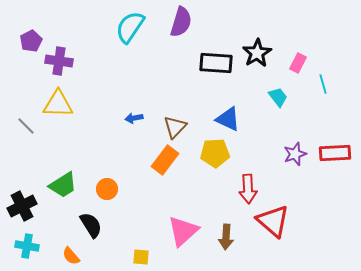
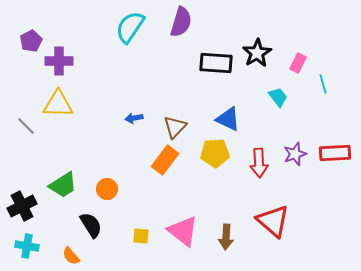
purple cross: rotated 8 degrees counterclockwise
red arrow: moved 11 px right, 26 px up
pink triangle: rotated 40 degrees counterclockwise
yellow square: moved 21 px up
